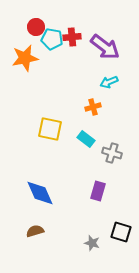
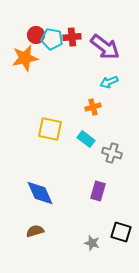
red circle: moved 8 px down
